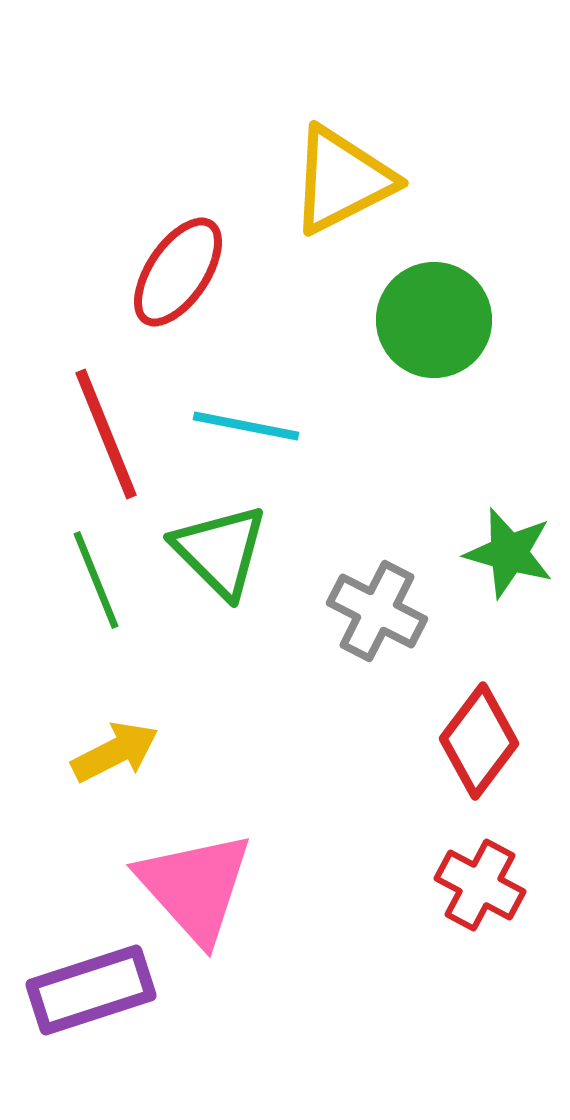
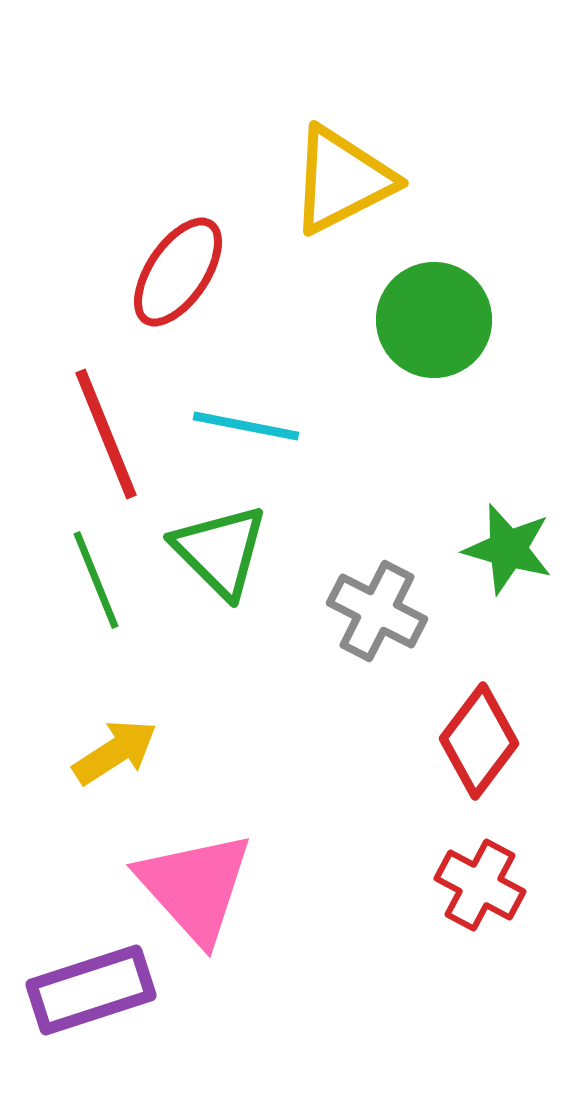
green star: moved 1 px left, 4 px up
yellow arrow: rotated 6 degrees counterclockwise
